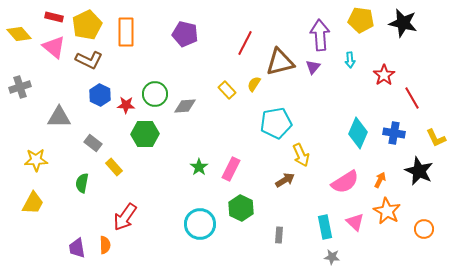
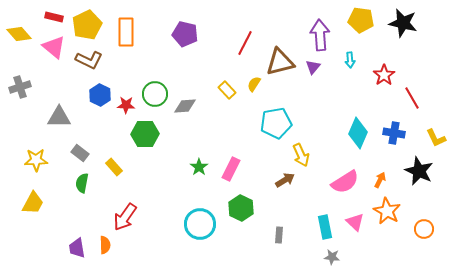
gray rectangle at (93, 143): moved 13 px left, 10 px down
